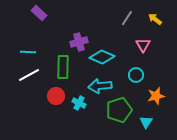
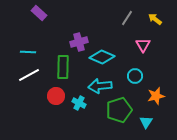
cyan circle: moved 1 px left, 1 px down
